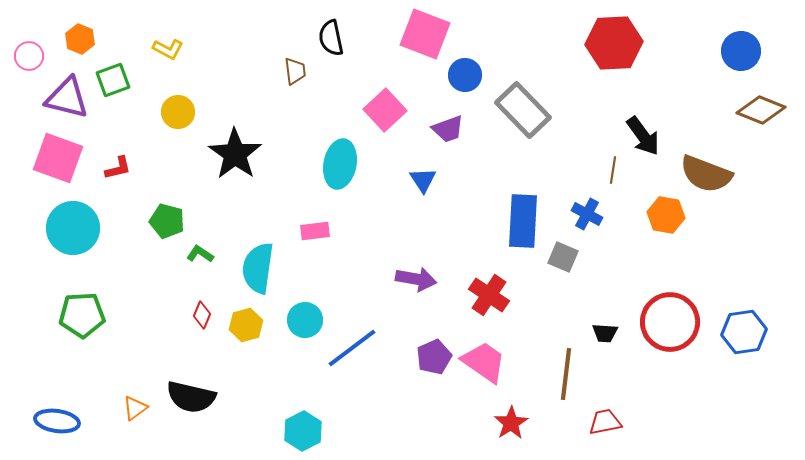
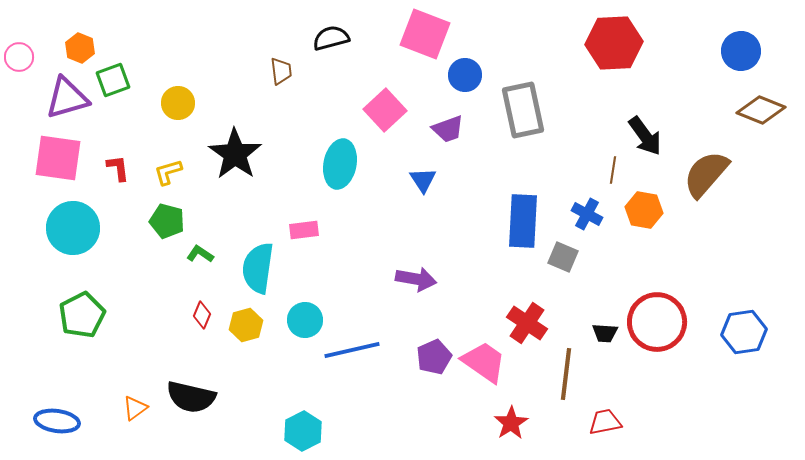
black semicircle at (331, 38): rotated 87 degrees clockwise
orange hexagon at (80, 39): moved 9 px down
yellow L-shape at (168, 49): moved 123 px down; rotated 136 degrees clockwise
pink circle at (29, 56): moved 10 px left, 1 px down
brown trapezoid at (295, 71): moved 14 px left
purple triangle at (67, 98): rotated 30 degrees counterclockwise
gray rectangle at (523, 110): rotated 32 degrees clockwise
yellow circle at (178, 112): moved 9 px up
black arrow at (643, 136): moved 2 px right
pink square at (58, 158): rotated 12 degrees counterclockwise
red L-shape at (118, 168): rotated 84 degrees counterclockwise
brown semicircle at (706, 174): rotated 110 degrees clockwise
orange hexagon at (666, 215): moved 22 px left, 5 px up
pink rectangle at (315, 231): moved 11 px left, 1 px up
red cross at (489, 295): moved 38 px right, 28 px down
green pentagon at (82, 315): rotated 24 degrees counterclockwise
red circle at (670, 322): moved 13 px left
blue line at (352, 348): moved 2 px down; rotated 24 degrees clockwise
